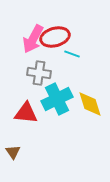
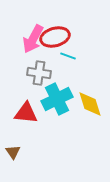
cyan line: moved 4 px left, 2 px down
